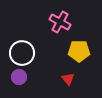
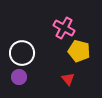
pink cross: moved 4 px right, 6 px down
yellow pentagon: rotated 15 degrees clockwise
